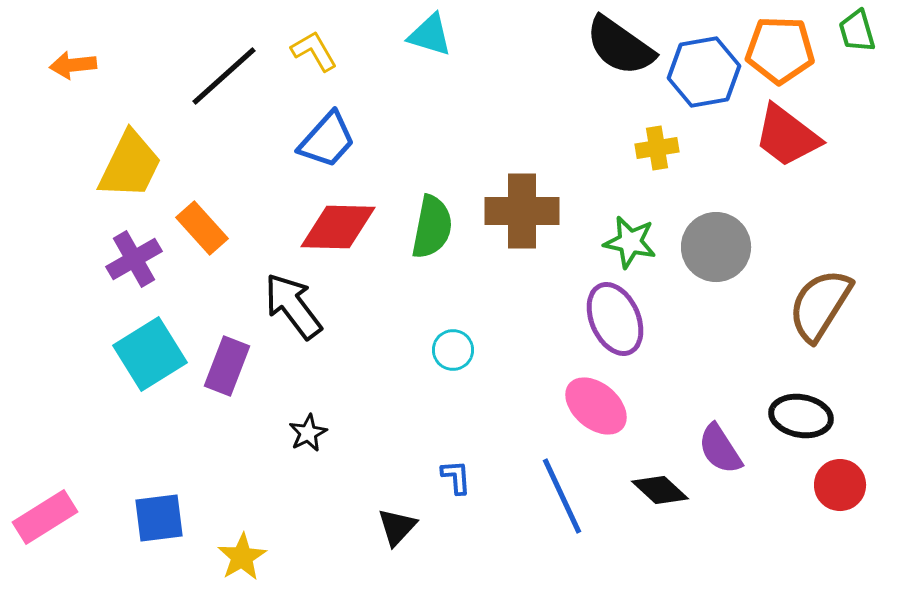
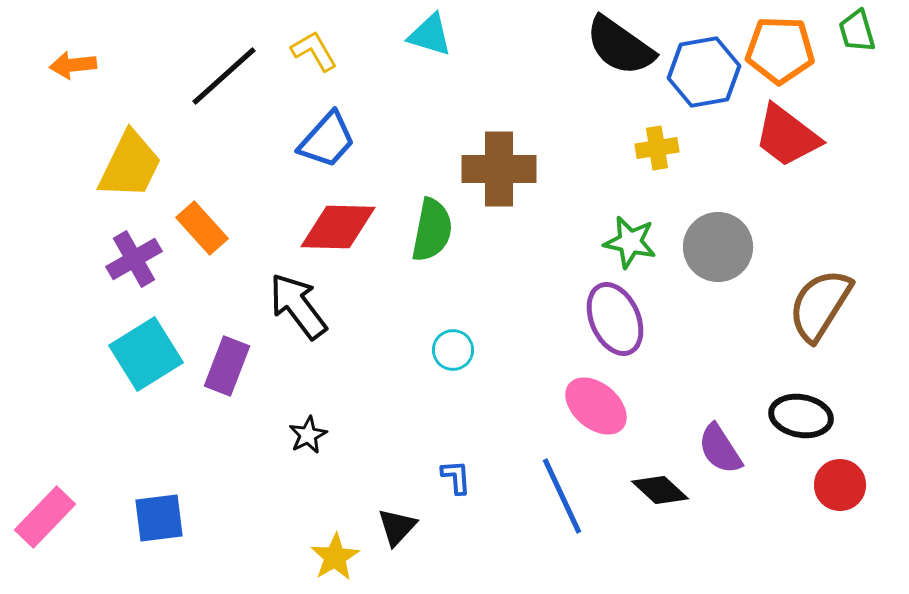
brown cross: moved 23 px left, 42 px up
green semicircle: moved 3 px down
gray circle: moved 2 px right
black arrow: moved 5 px right
cyan square: moved 4 px left
black star: moved 2 px down
pink rectangle: rotated 14 degrees counterclockwise
yellow star: moved 93 px right
